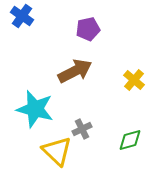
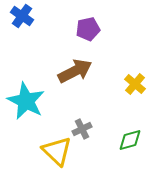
yellow cross: moved 1 px right, 4 px down
cyan star: moved 9 px left, 8 px up; rotated 12 degrees clockwise
